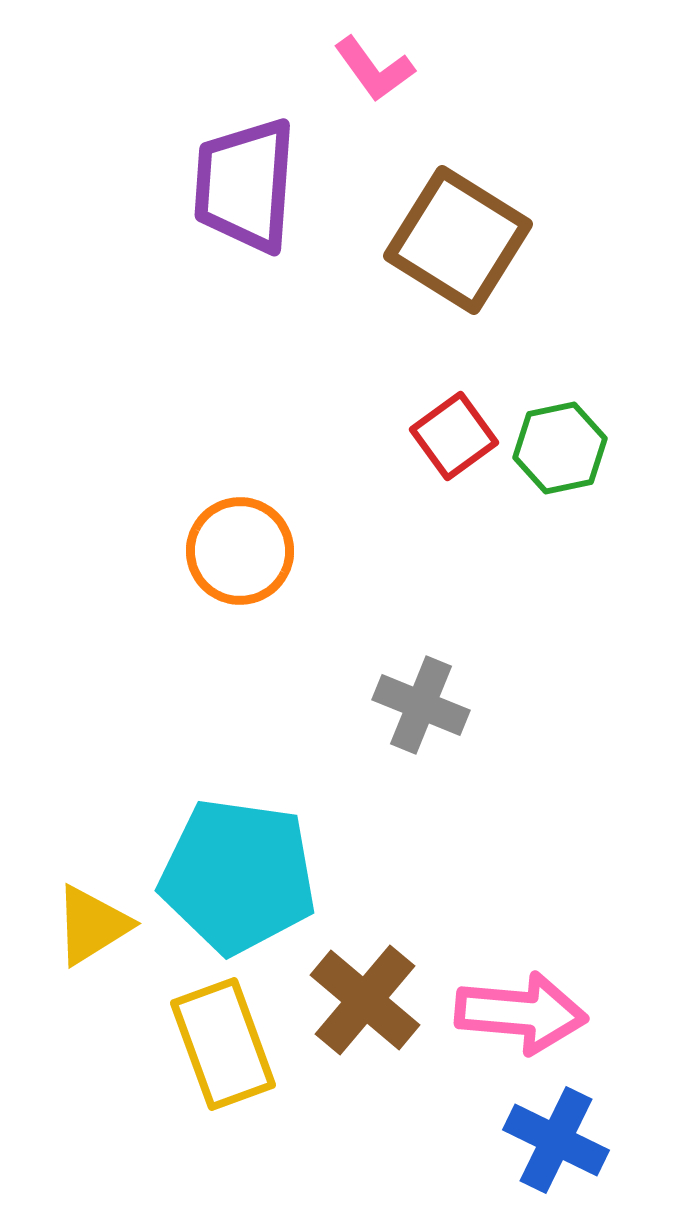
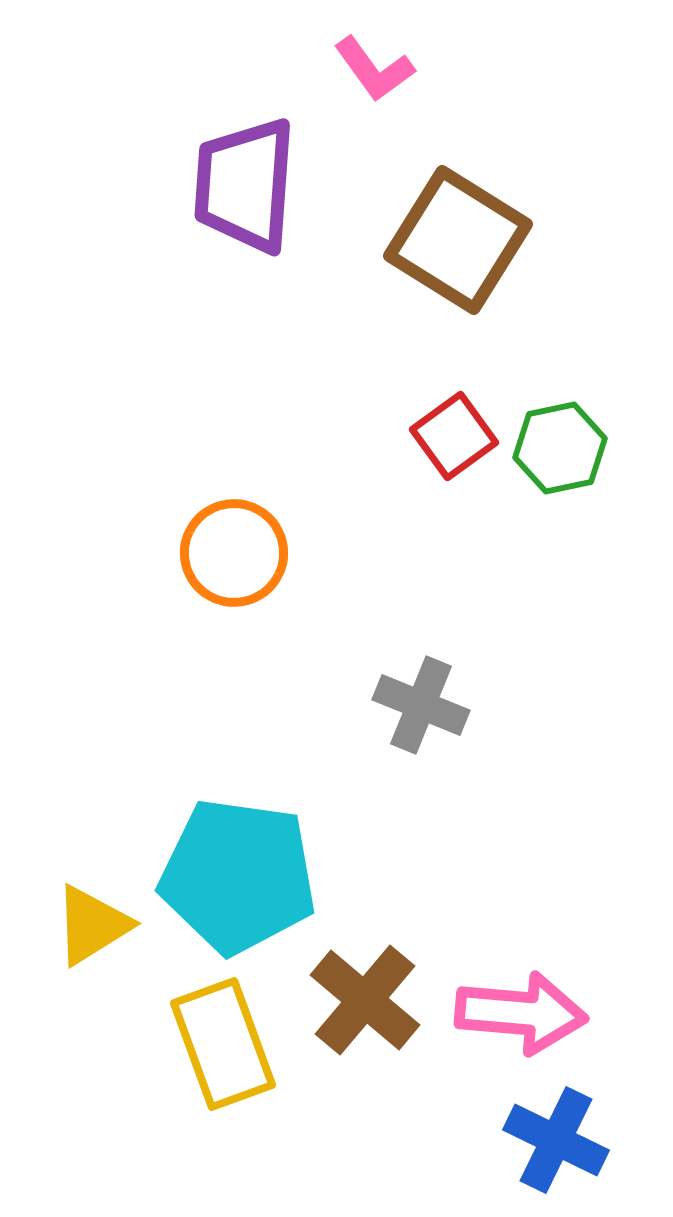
orange circle: moved 6 px left, 2 px down
